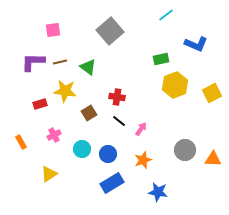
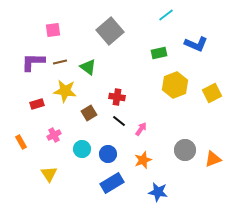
green rectangle: moved 2 px left, 6 px up
red rectangle: moved 3 px left
orange triangle: rotated 24 degrees counterclockwise
yellow triangle: rotated 30 degrees counterclockwise
